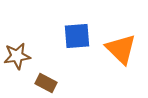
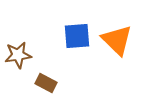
orange triangle: moved 4 px left, 9 px up
brown star: moved 1 px right, 1 px up
